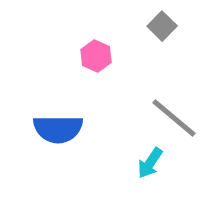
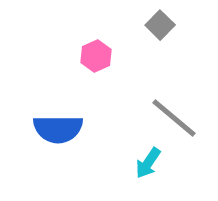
gray square: moved 2 px left, 1 px up
pink hexagon: rotated 12 degrees clockwise
cyan arrow: moved 2 px left
